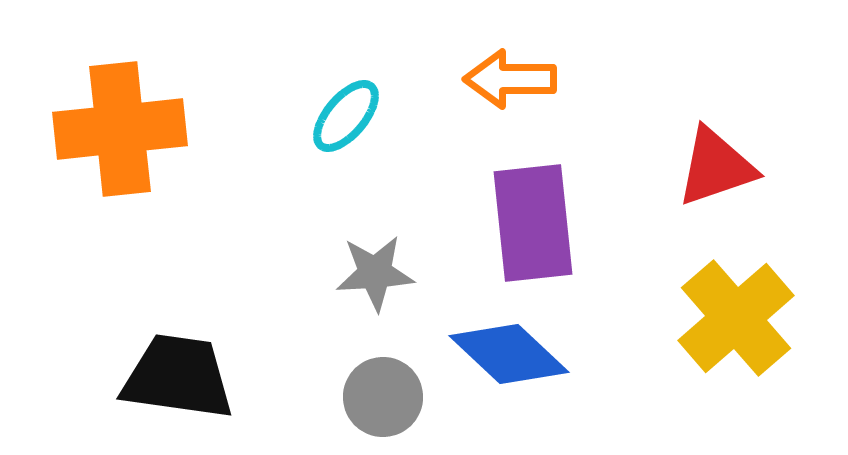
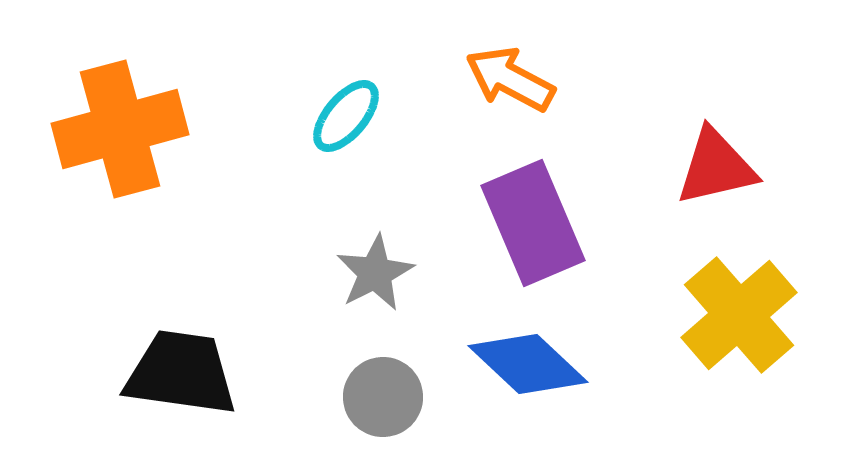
orange arrow: rotated 28 degrees clockwise
orange cross: rotated 9 degrees counterclockwise
red triangle: rotated 6 degrees clockwise
purple rectangle: rotated 17 degrees counterclockwise
gray star: rotated 24 degrees counterclockwise
yellow cross: moved 3 px right, 3 px up
blue diamond: moved 19 px right, 10 px down
black trapezoid: moved 3 px right, 4 px up
